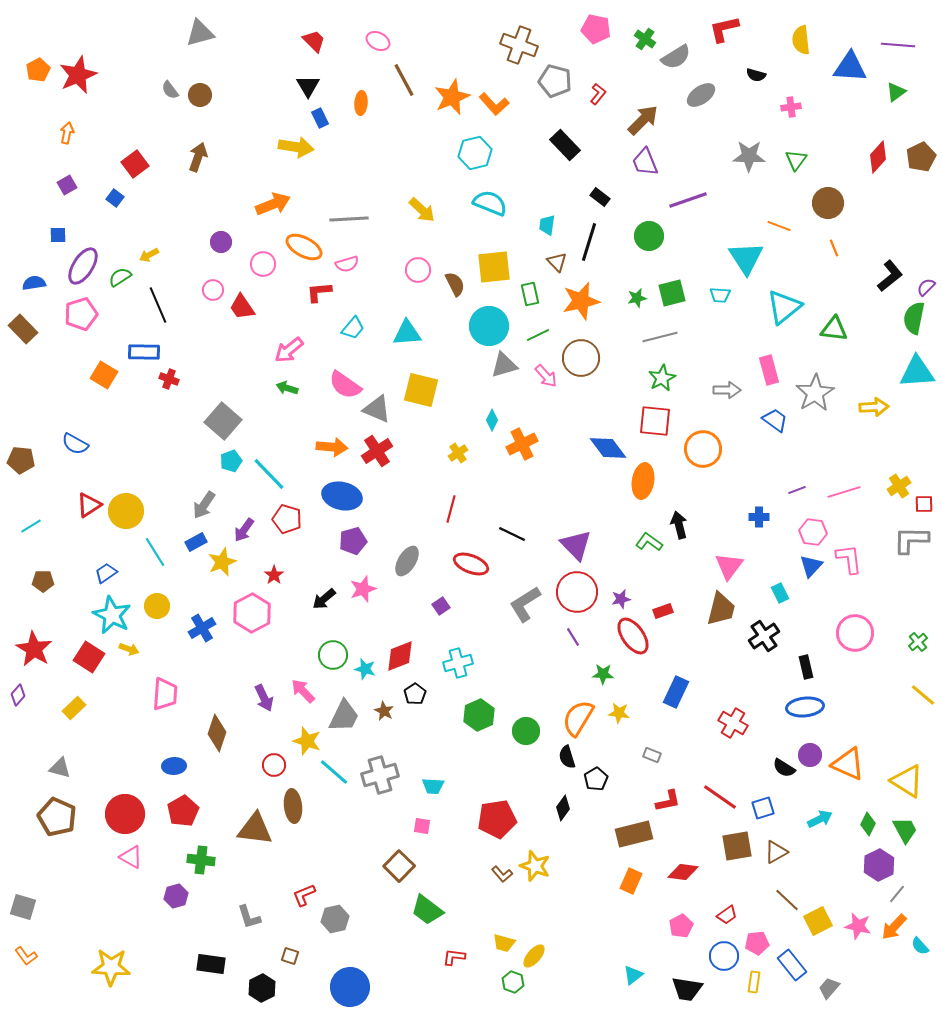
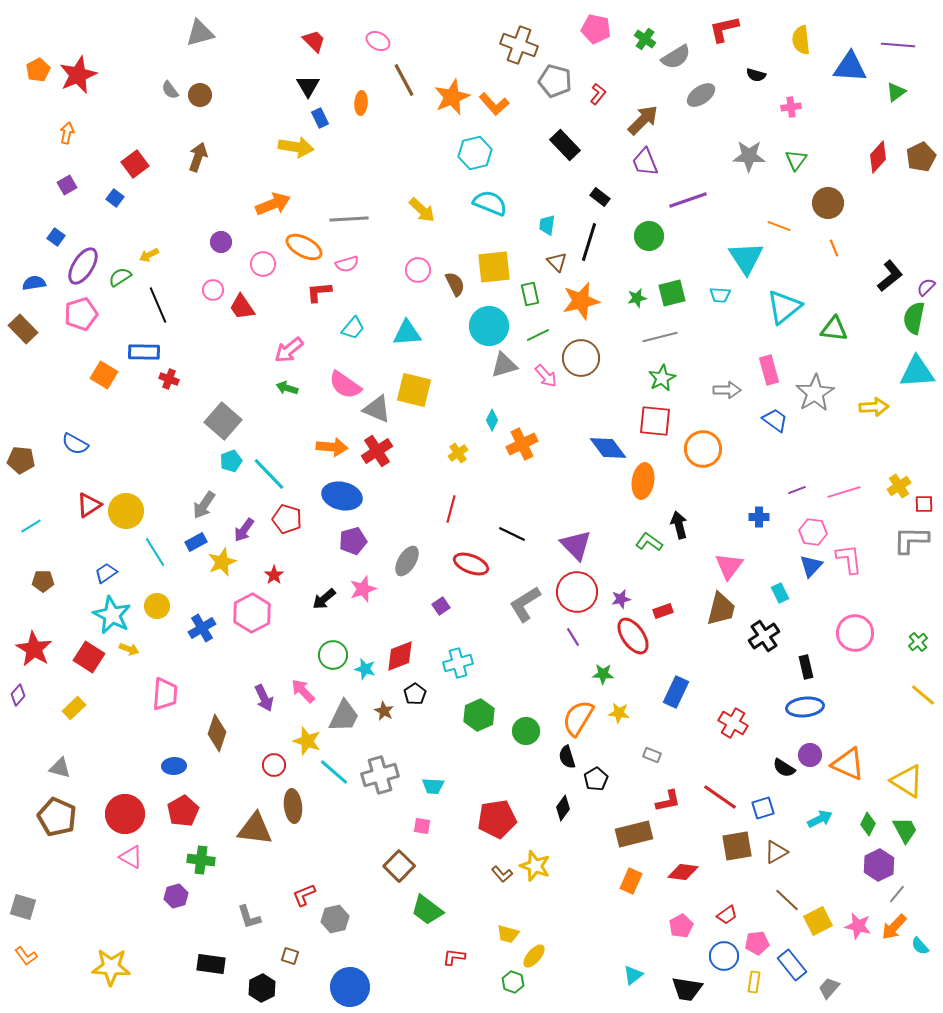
blue square at (58, 235): moved 2 px left, 2 px down; rotated 36 degrees clockwise
yellow square at (421, 390): moved 7 px left
yellow trapezoid at (504, 943): moved 4 px right, 9 px up
